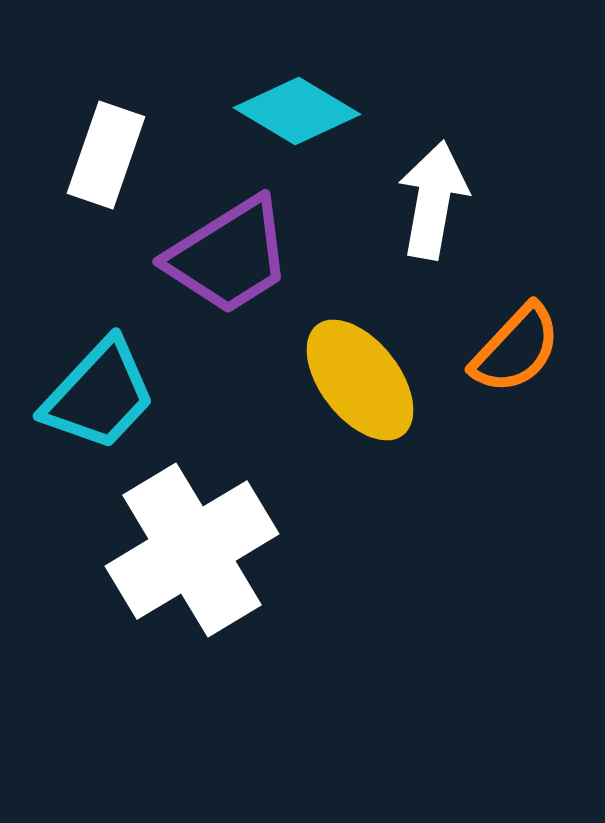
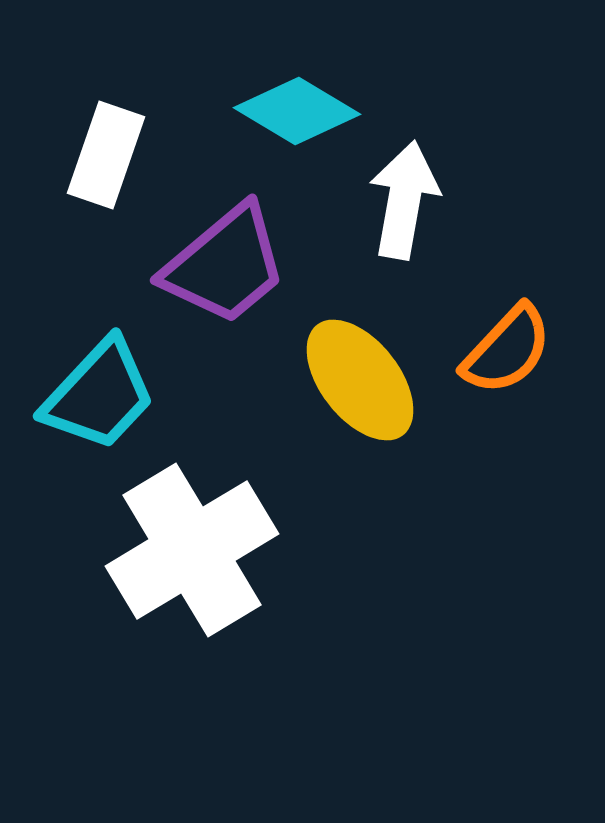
white arrow: moved 29 px left
purple trapezoid: moved 4 px left, 9 px down; rotated 8 degrees counterclockwise
orange semicircle: moved 9 px left, 1 px down
